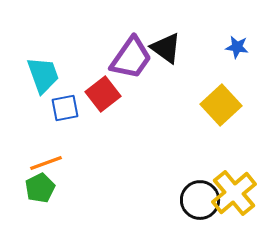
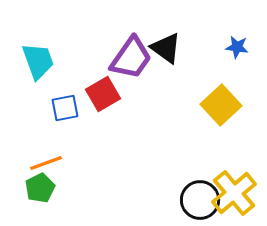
cyan trapezoid: moved 5 px left, 14 px up
red square: rotated 8 degrees clockwise
